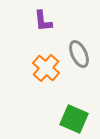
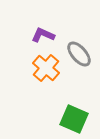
purple L-shape: moved 14 px down; rotated 120 degrees clockwise
gray ellipse: rotated 16 degrees counterclockwise
